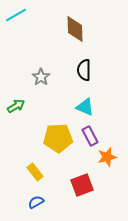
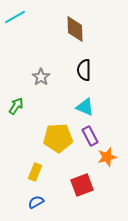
cyan line: moved 1 px left, 2 px down
green arrow: rotated 24 degrees counterclockwise
yellow rectangle: rotated 60 degrees clockwise
